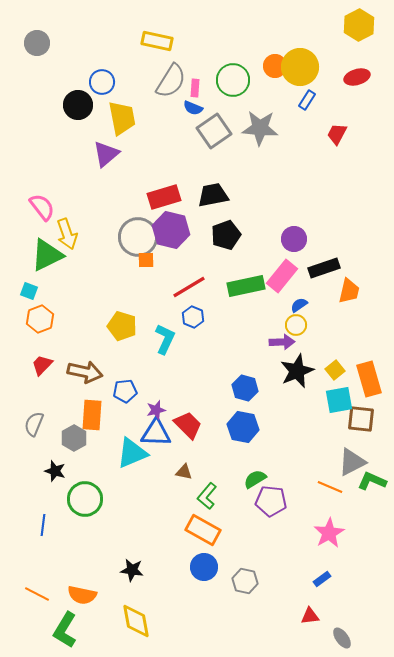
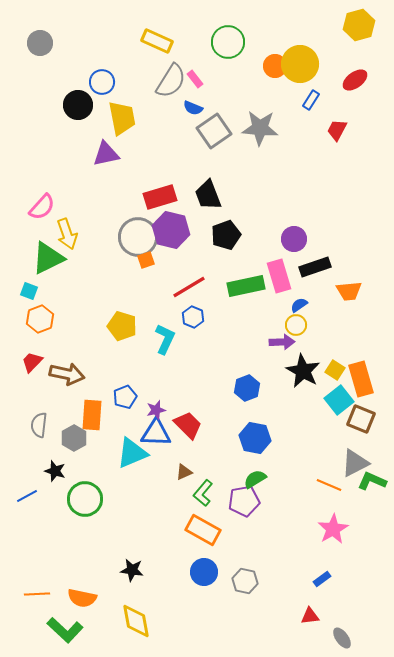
yellow hexagon at (359, 25): rotated 12 degrees clockwise
yellow rectangle at (157, 41): rotated 12 degrees clockwise
gray circle at (37, 43): moved 3 px right
yellow circle at (300, 67): moved 3 px up
red ellipse at (357, 77): moved 2 px left, 3 px down; rotated 20 degrees counterclockwise
green circle at (233, 80): moved 5 px left, 38 px up
pink rectangle at (195, 88): moved 9 px up; rotated 42 degrees counterclockwise
blue rectangle at (307, 100): moved 4 px right
red trapezoid at (337, 134): moved 4 px up
purple triangle at (106, 154): rotated 28 degrees clockwise
black trapezoid at (213, 195): moved 5 px left; rotated 100 degrees counterclockwise
red rectangle at (164, 197): moved 4 px left
pink semicircle at (42, 207): rotated 80 degrees clockwise
green triangle at (47, 255): moved 1 px right, 3 px down
orange square at (146, 260): rotated 18 degrees counterclockwise
black rectangle at (324, 268): moved 9 px left, 1 px up
pink rectangle at (282, 276): moved 3 px left; rotated 56 degrees counterclockwise
orange trapezoid at (349, 291): rotated 72 degrees clockwise
red trapezoid at (42, 365): moved 10 px left, 3 px up
yellow square at (335, 370): rotated 18 degrees counterclockwise
black star at (297, 371): moved 6 px right; rotated 20 degrees counterclockwise
brown arrow at (85, 372): moved 18 px left, 2 px down
orange rectangle at (369, 379): moved 8 px left
blue hexagon at (245, 388): moved 2 px right; rotated 25 degrees clockwise
blue pentagon at (125, 391): moved 6 px down; rotated 15 degrees counterclockwise
cyan square at (339, 400): rotated 28 degrees counterclockwise
brown square at (361, 419): rotated 16 degrees clockwise
gray semicircle at (34, 424): moved 5 px right, 1 px down; rotated 15 degrees counterclockwise
blue hexagon at (243, 427): moved 12 px right, 11 px down
gray triangle at (352, 462): moved 3 px right, 1 px down
brown triangle at (184, 472): rotated 36 degrees counterclockwise
orange line at (330, 487): moved 1 px left, 2 px up
green L-shape at (207, 496): moved 4 px left, 3 px up
purple pentagon at (271, 501): moved 27 px left; rotated 16 degrees counterclockwise
blue line at (43, 525): moved 16 px left, 29 px up; rotated 55 degrees clockwise
pink star at (329, 533): moved 4 px right, 4 px up
blue circle at (204, 567): moved 5 px down
orange line at (37, 594): rotated 30 degrees counterclockwise
orange semicircle at (82, 595): moved 3 px down
green L-shape at (65, 630): rotated 78 degrees counterclockwise
